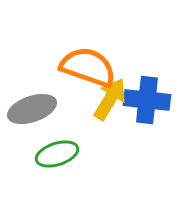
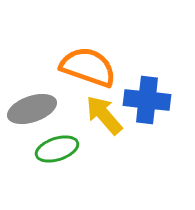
yellow arrow: moved 6 px left, 16 px down; rotated 72 degrees counterclockwise
green ellipse: moved 5 px up
